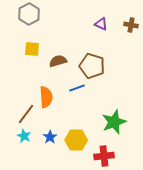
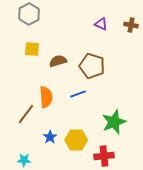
blue line: moved 1 px right, 6 px down
cyan star: moved 24 px down; rotated 24 degrees counterclockwise
